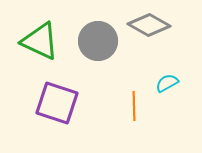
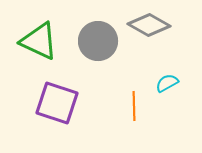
green triangle: moved 1 px left
